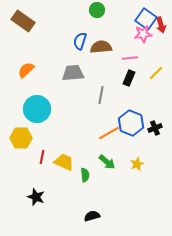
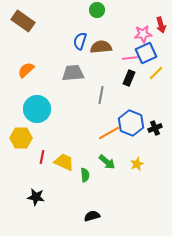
blue square: moved 34 px down; rotated 30 degrees clockwise
black star: rotated 12 degrees counterclockwise
